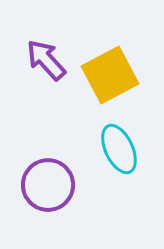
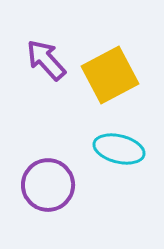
cyan ellipse: rotated 51 degrees counterclockwise
